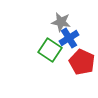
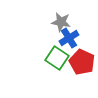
green square: moved 7 px right, 8 px down
